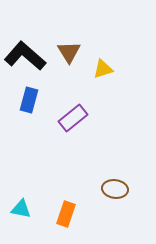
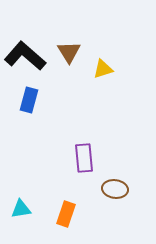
purple rectangle: moved 11 px right, 40 px down; rotated 56 degrees counterclockwise
cyan triangle: rotated 20 degrees counterclockwise
